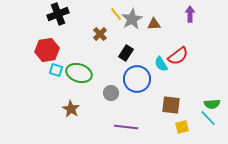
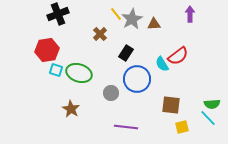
cyan semicircle: moved 1 px right
